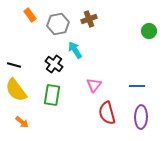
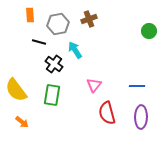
orange rectangle: rotated 32 degrees clockwise
black line: moved 25 px right, 23 px up
